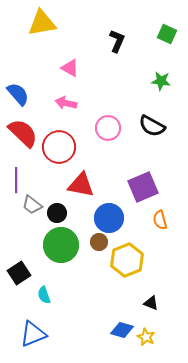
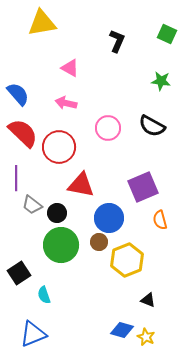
purple line: moved 2 px up
black triangle: moved 3 px left, 3 px up
